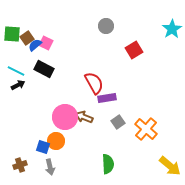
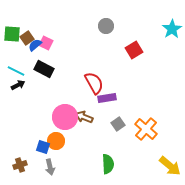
gray square: moved 2 px down
